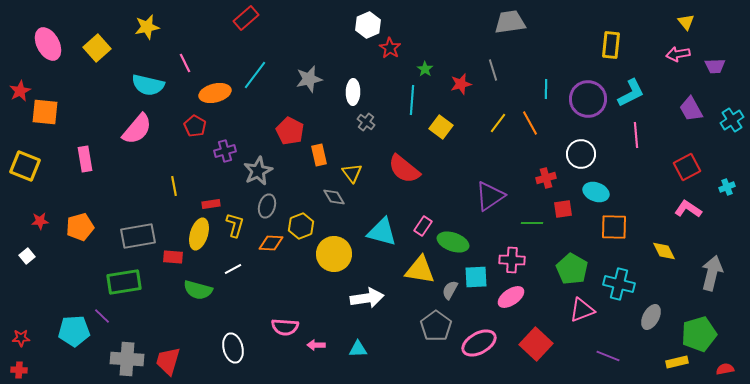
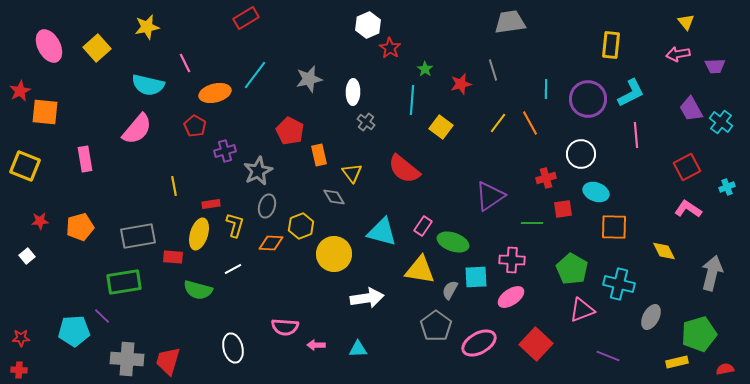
red rectangle at (246, 18): rotated 10 degrees clockwise
pink ellipse at (48, 44): moved 1 px right, 2 px down
cyan cross at (732, 120): moved 11 px left, 2 px down; rotated 20 degrees counterclockwise
